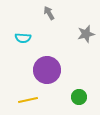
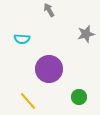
gray arrow: moved 3 px up
cyan semicircle: moved 1 px left, 1 px down
purple circle: moved 2 px right, 1 px up
yellow line: moved 1 px down; rotated 60 degrees clockwise
